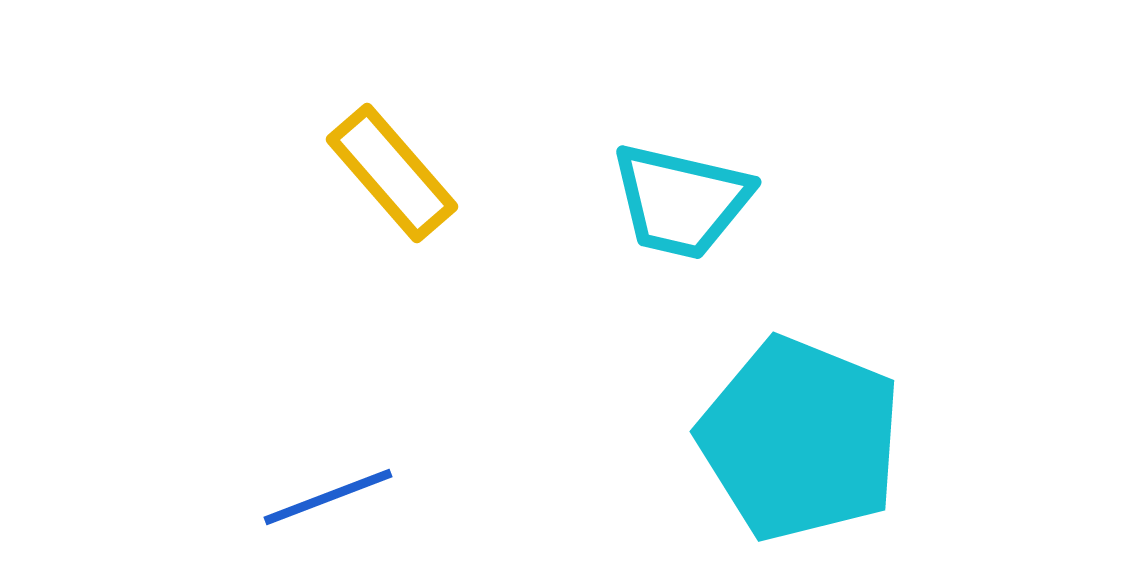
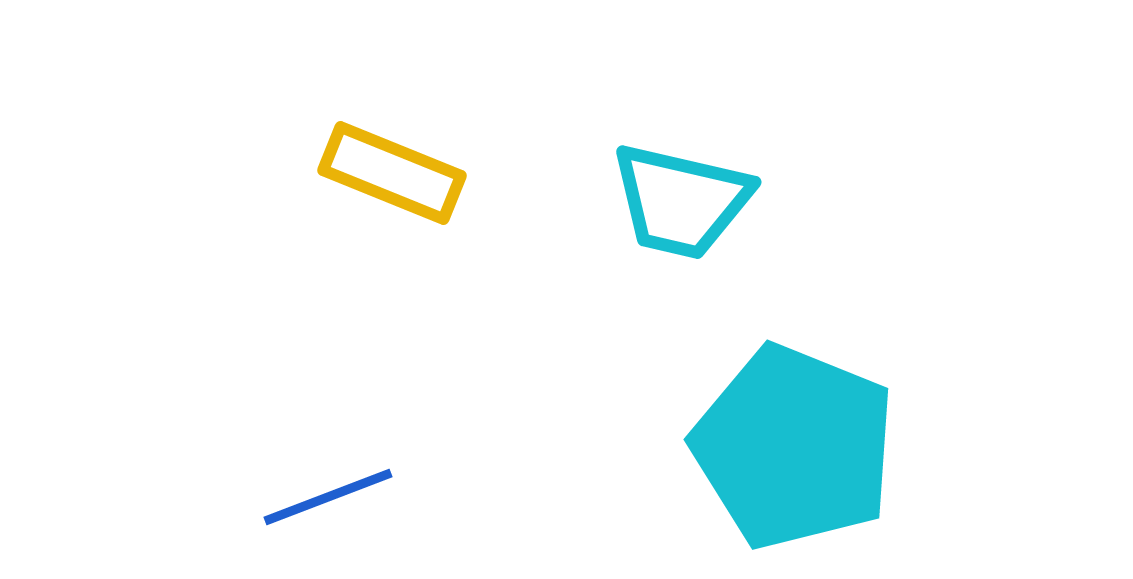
yellow rectangle: rotated 27 degrees counterclockwise
cyan pentagon: moved 6 px left, 8 px down
